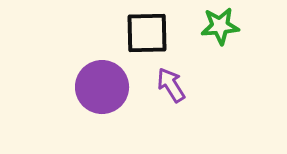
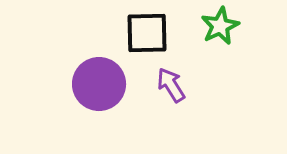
green star: rotated 21 degrees counterclockwise
purple circle: moved 3 px left, 3 px up
